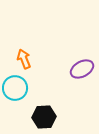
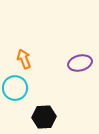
purple ellipse: moved 2 px left, 6 px up; rotated 15 degrees clockwise
